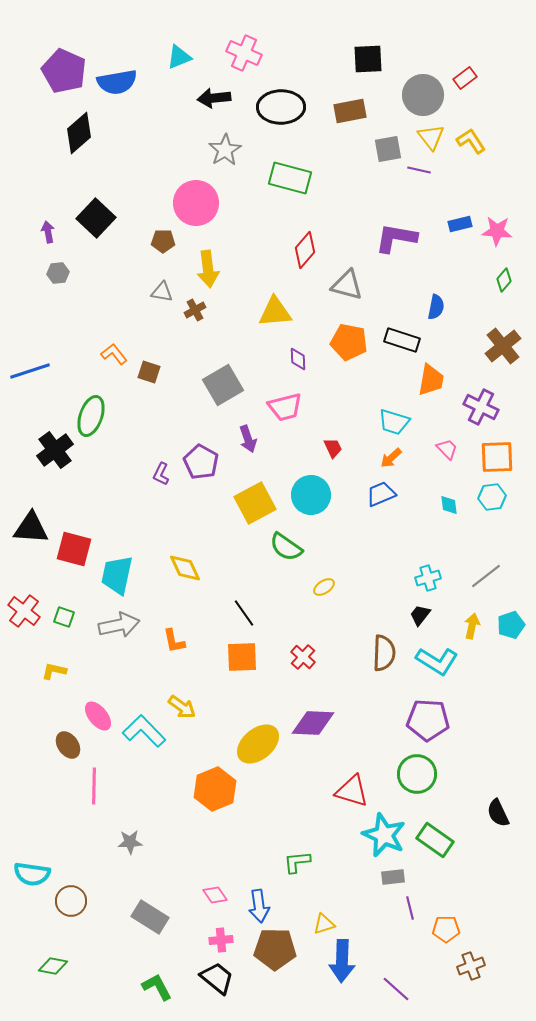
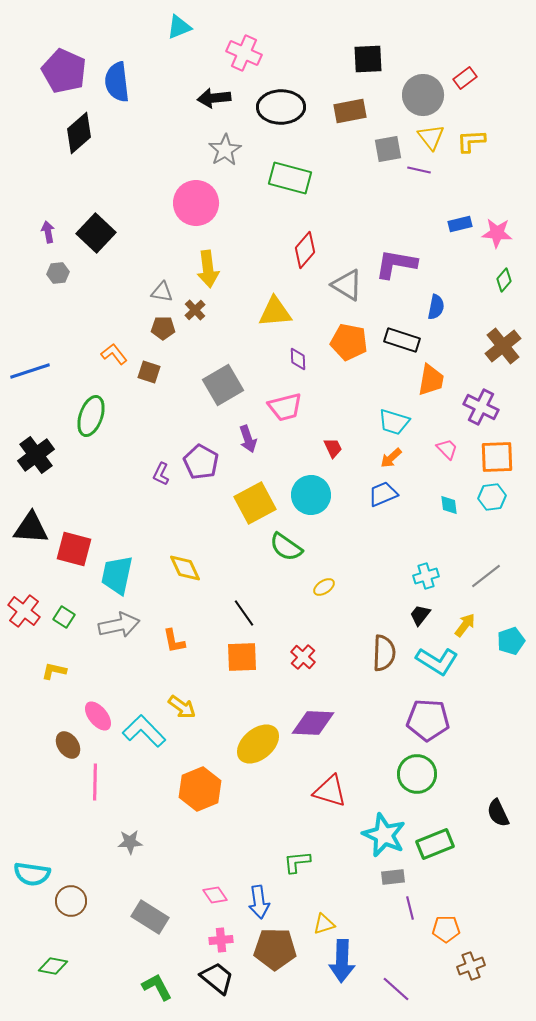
cyan triangle at (179, 57): moved 30 px up
blue semicircle at (117, 82): rotated 93 degrees clockwise
yellow L-shape at (471, 141): rotated 60 degrees counterclockwise
black square at (96, 218): moved 15 px down
pink star at (497, 231): moved 2 px down
purple L-shape at (396, 238): moved 26 px down
brown pentagon at (163, 241): moved 87 px down
gray triangle at (347, 285): rotated 16 degrees clockwise
brown cross at (195, 310): rotated 15 degrees counterclockwise
black cross at (55, 450): moved 19 px left, 5 px down
blue trapezoid at (381, 494): moved 2 px right
cyan cross at (428, 578): moved 2 px left, 2 px up
green square at (64, 617): rotated 15 degrees clockwise
cyan pentagon at (511, 625): moved 16 px down
yellow arrow at (472, 626): moved 7 px left, 1 px up; rotated 25 degrees clockwise
pink line at (94, 786): moved 1 px right, 4 px up
orange hexagon at (215, 789): moved 15 px left
red triangle at (352, 791): moved 22 px left
green rectangle at (435, 840): moved 4 px down; rotated 57 degrees counterclockwise
blue arrow at (259, 906): moved 4 px up
